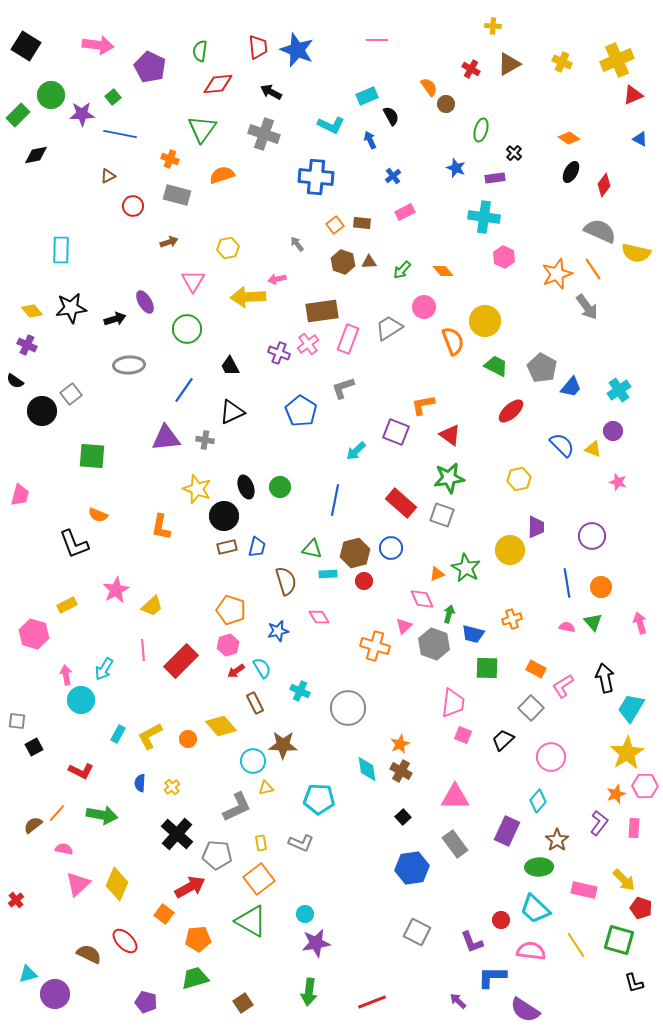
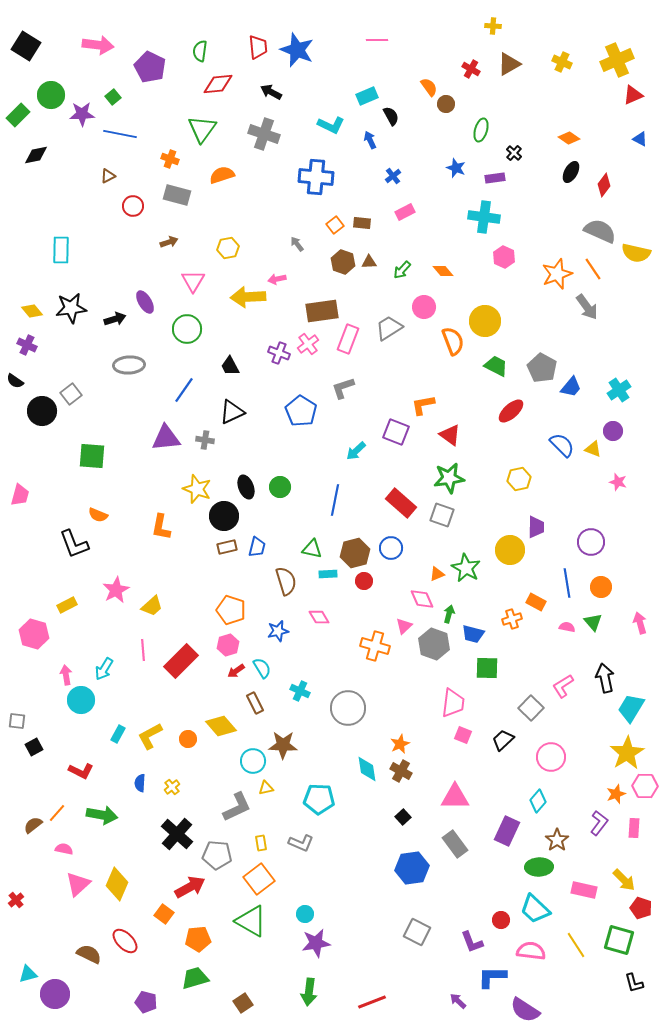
purple circle at (592, 536): moved 1 px left, 6 px down
orange rectangle at (536, 669): moved 67 px up
